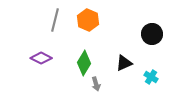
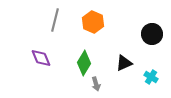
orange hexagon: moved 5 px right, 2 px down
purple diamond: rotated 40 degrees clockwise
